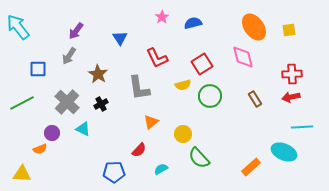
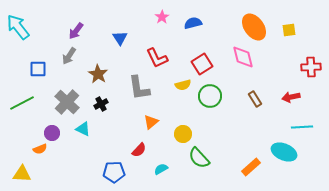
red cross: moved 19 px right, 7 px up
